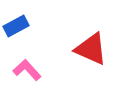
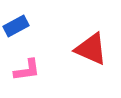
pink L-shape: rotated 124 degrees clockwise
